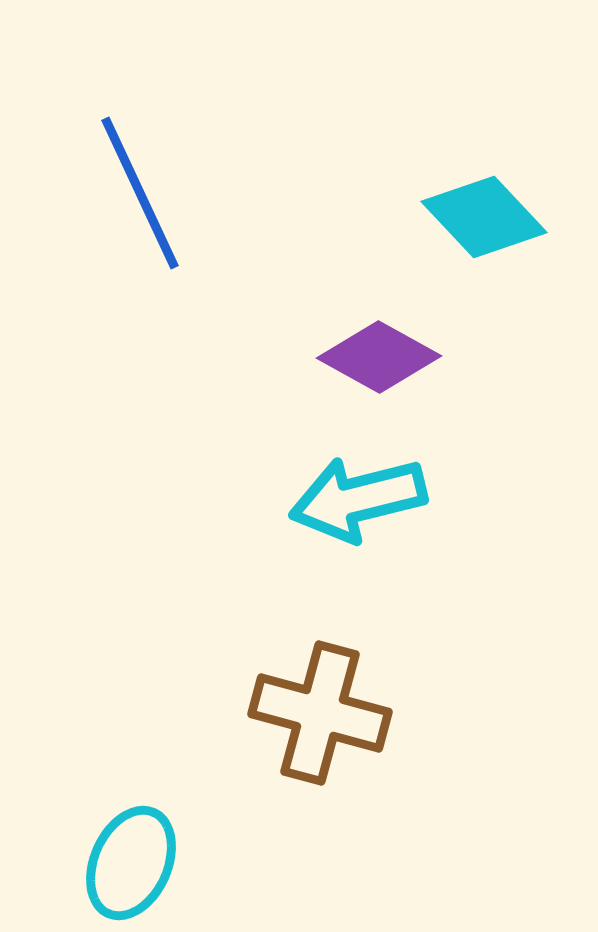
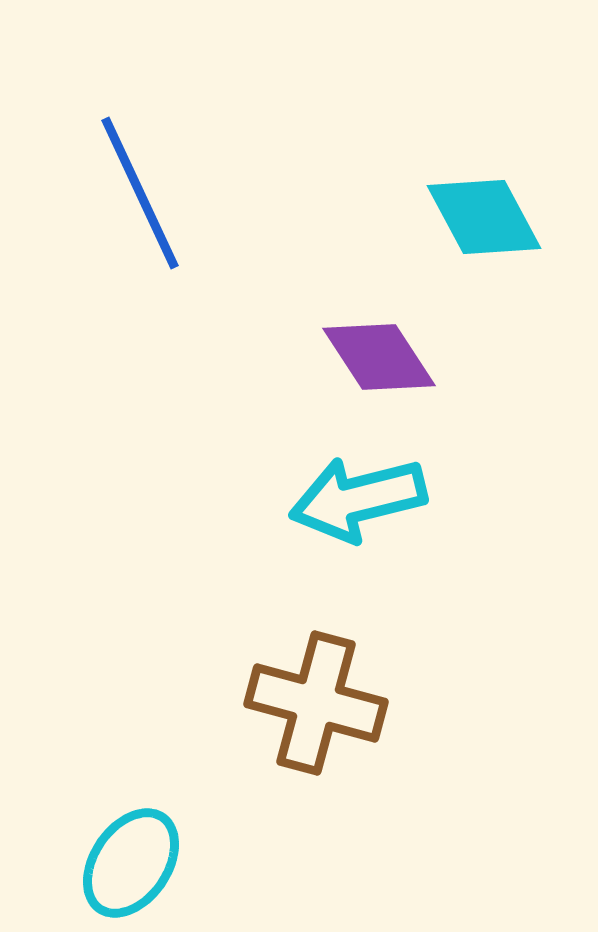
cyan diamond: rotated 15 degrees clockwise
purple diamond: rotated 28 degrees clockwise
brown cross: moved 4 px left, 10 px up
cyan ellipse: rotated 10 degrees clockwise
